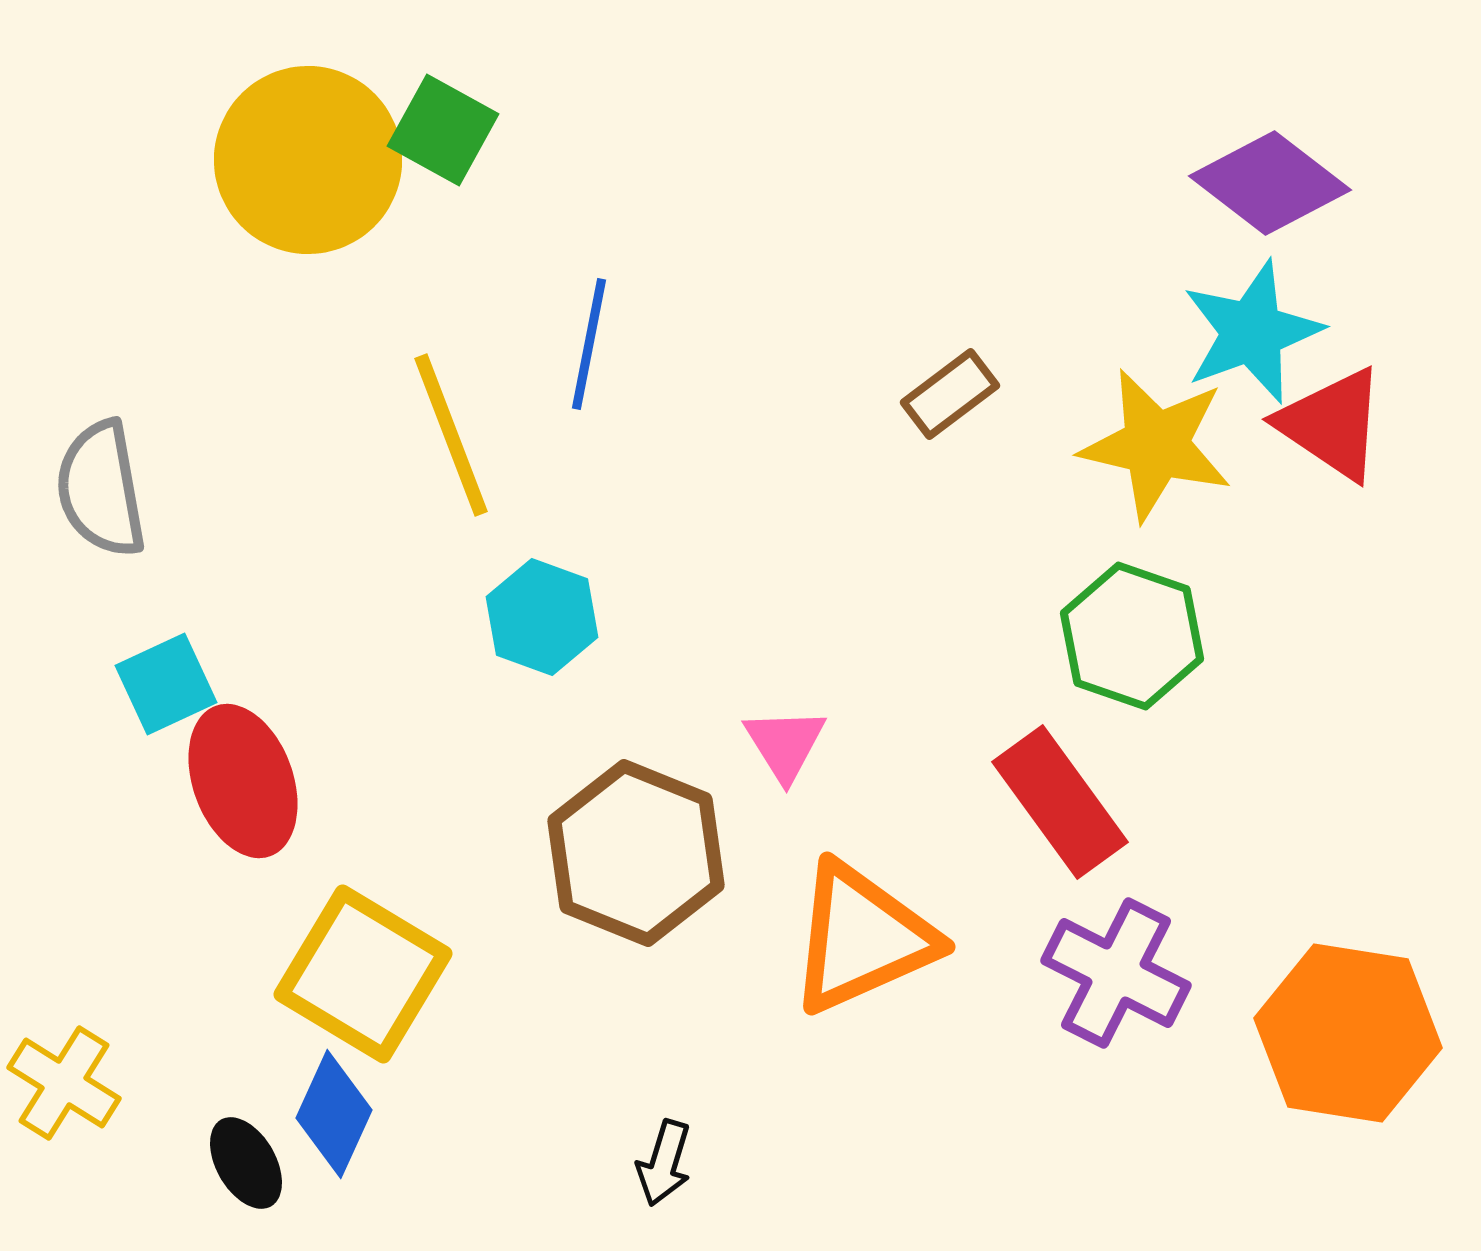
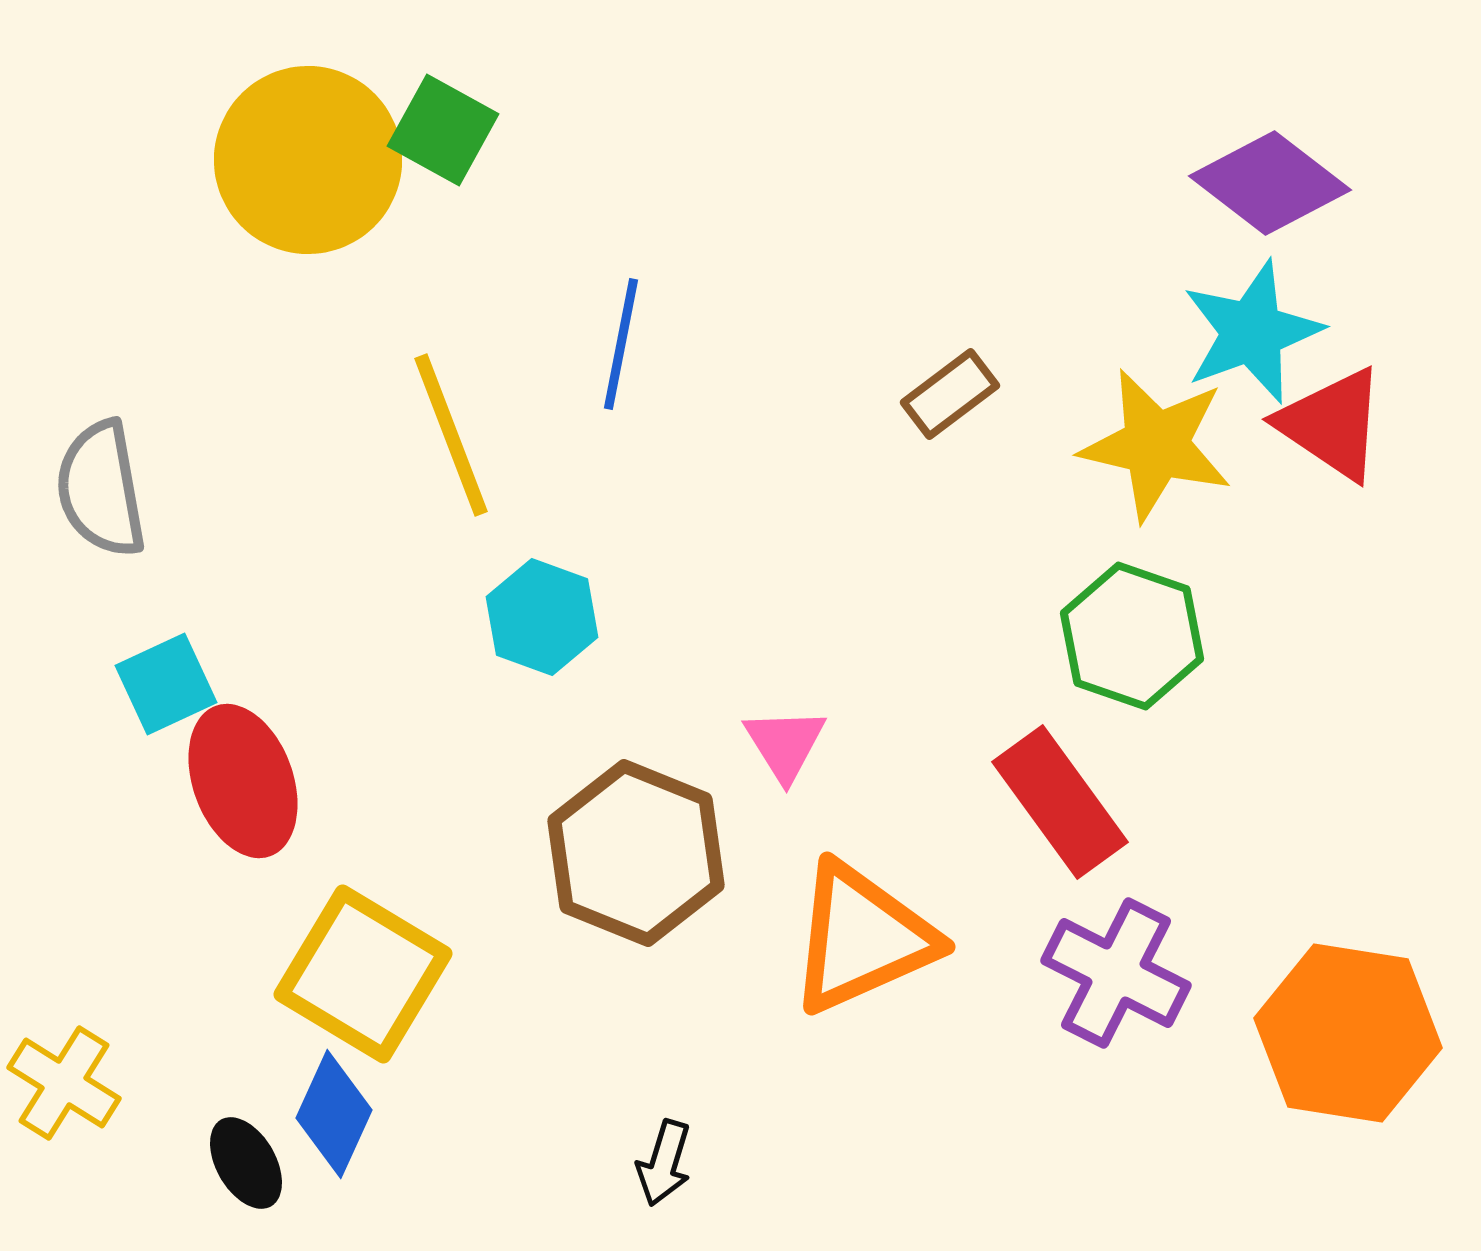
blue line: moved 32 px right
